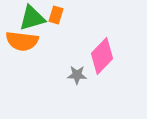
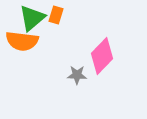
green triangle: rotated 24 degrees counterclockwise
